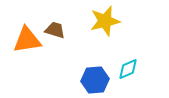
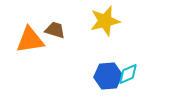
orange triangle: moved 3 px right
cyan diamond: moved 5 px down
blue hexagon: moved 13 px right, 4 px up
